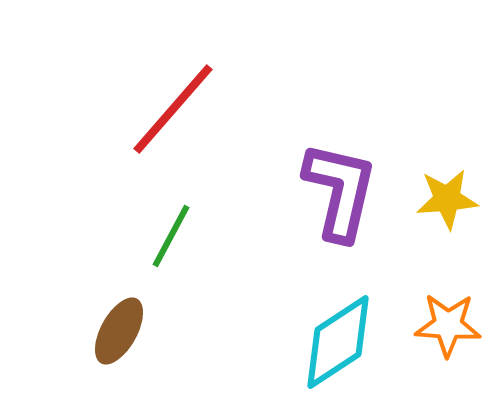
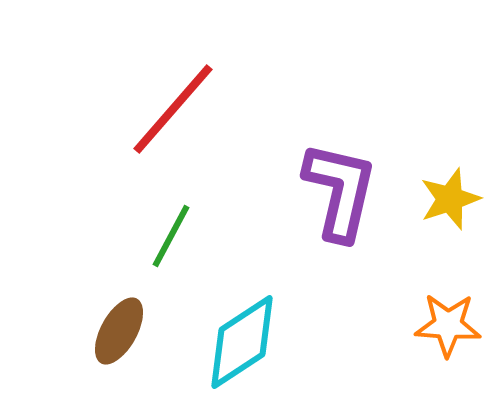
yellow star: moved 3 px right; rotated 14 degrees counterclockwise
cyan diamond: moved 96 px left
